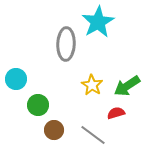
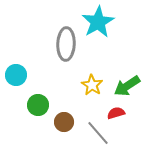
cyan circle: moved 4 px up
brown circle: moved 10 px right, 8 px up
gray line: moved 5 px right, 2 px up; rotated 12 degrees clockwise
